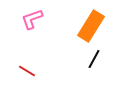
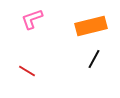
orange rectangle: rotated 44 degrees clockwise
